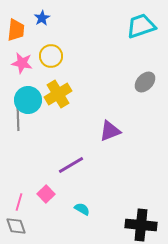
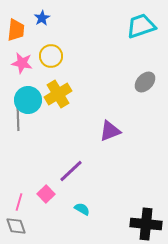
purple line: moved 6 px down; rotated 12 degrees counterclockwise
black cross: moved 5 px right, 1 px up
